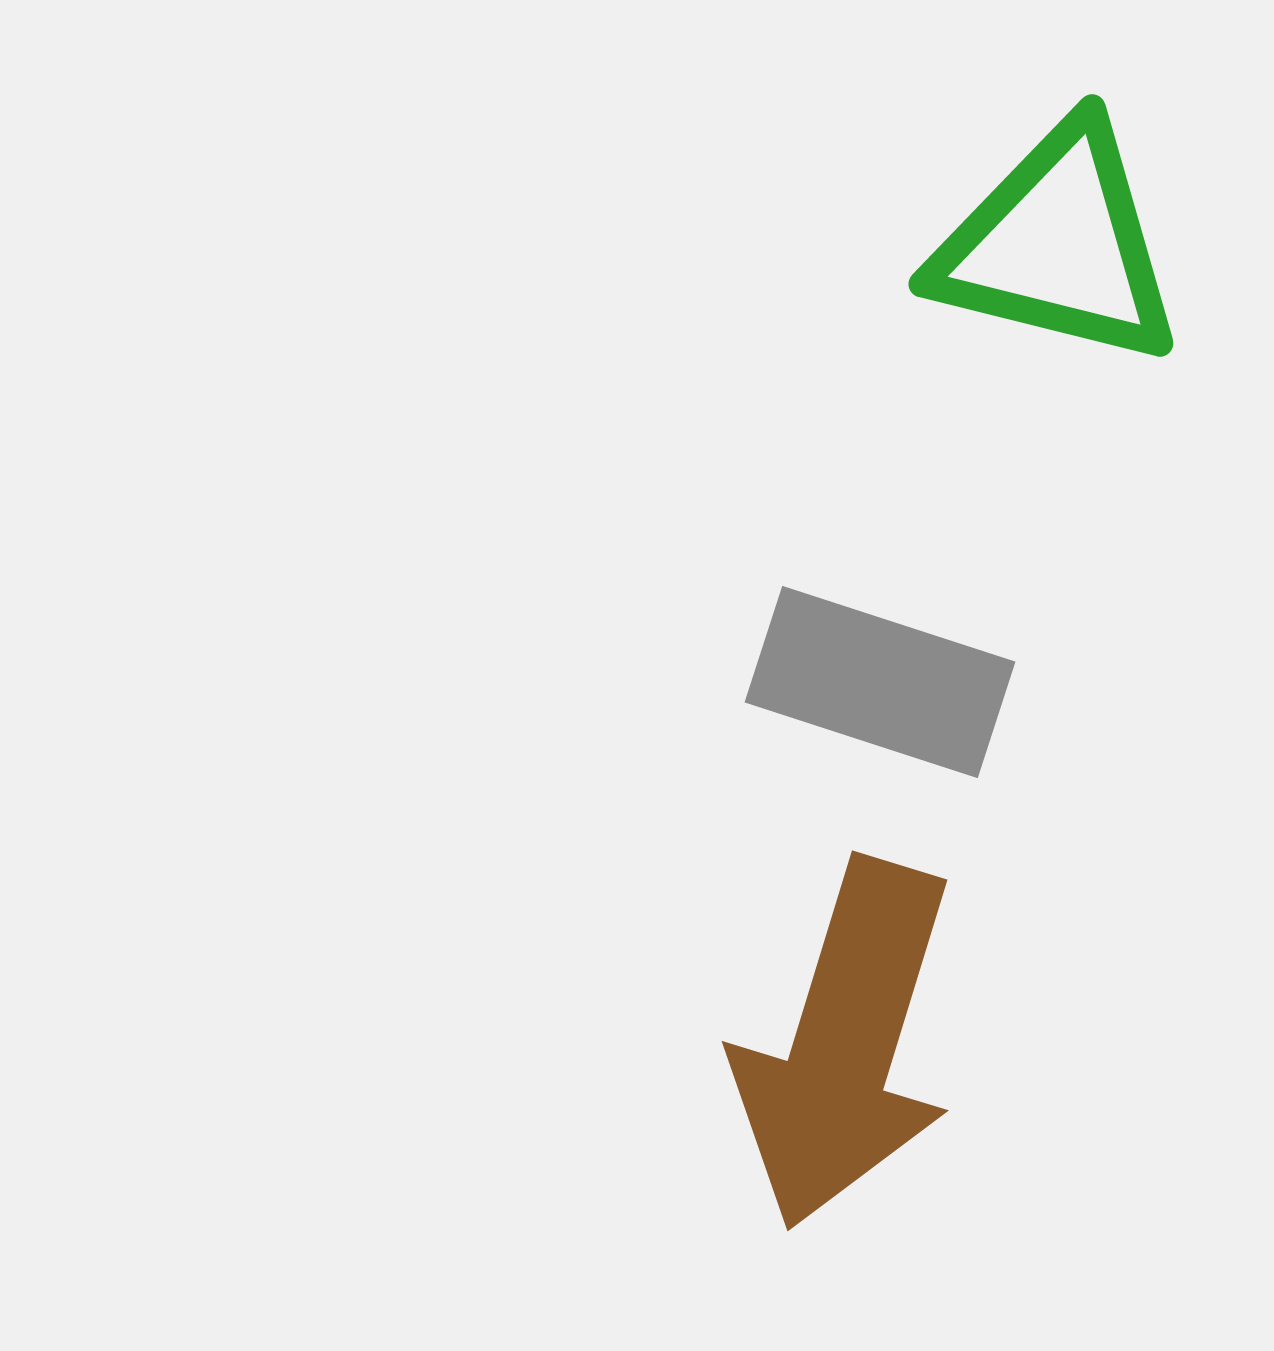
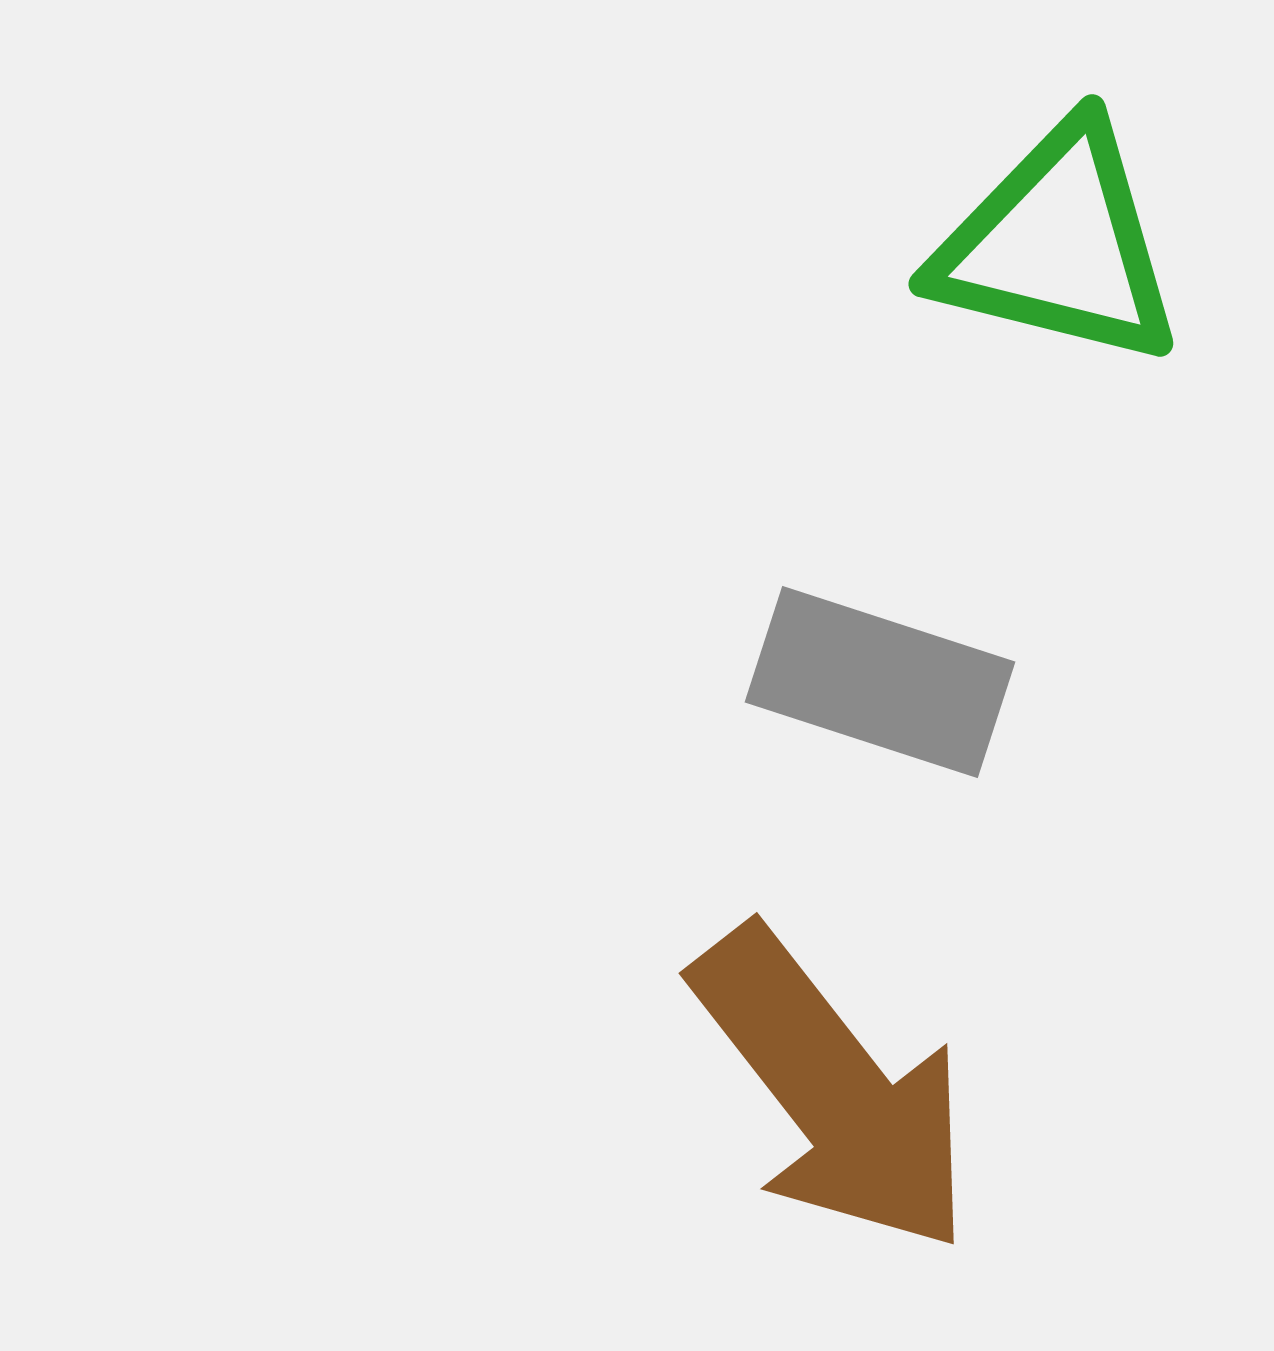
brown arrow: moved 12 px left, 46 px down; rotated 55 degrees counterclockwise
